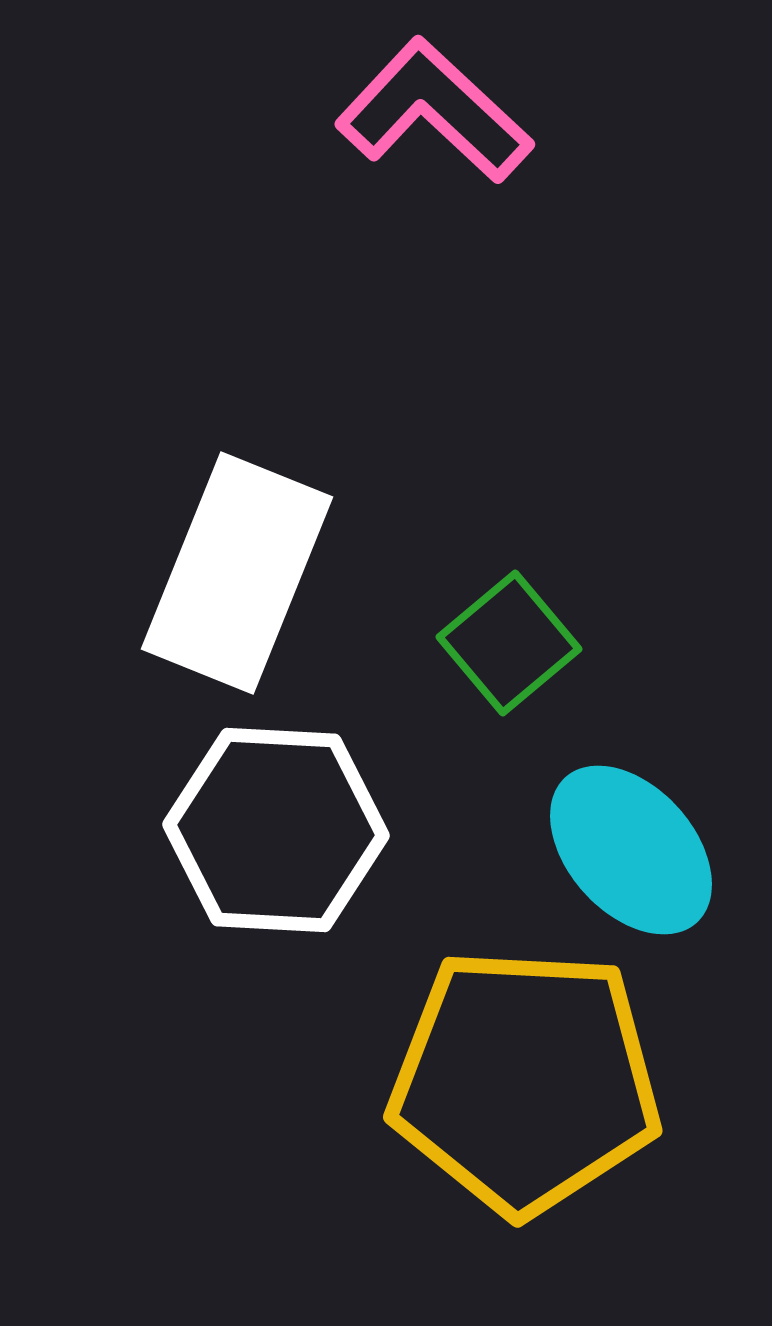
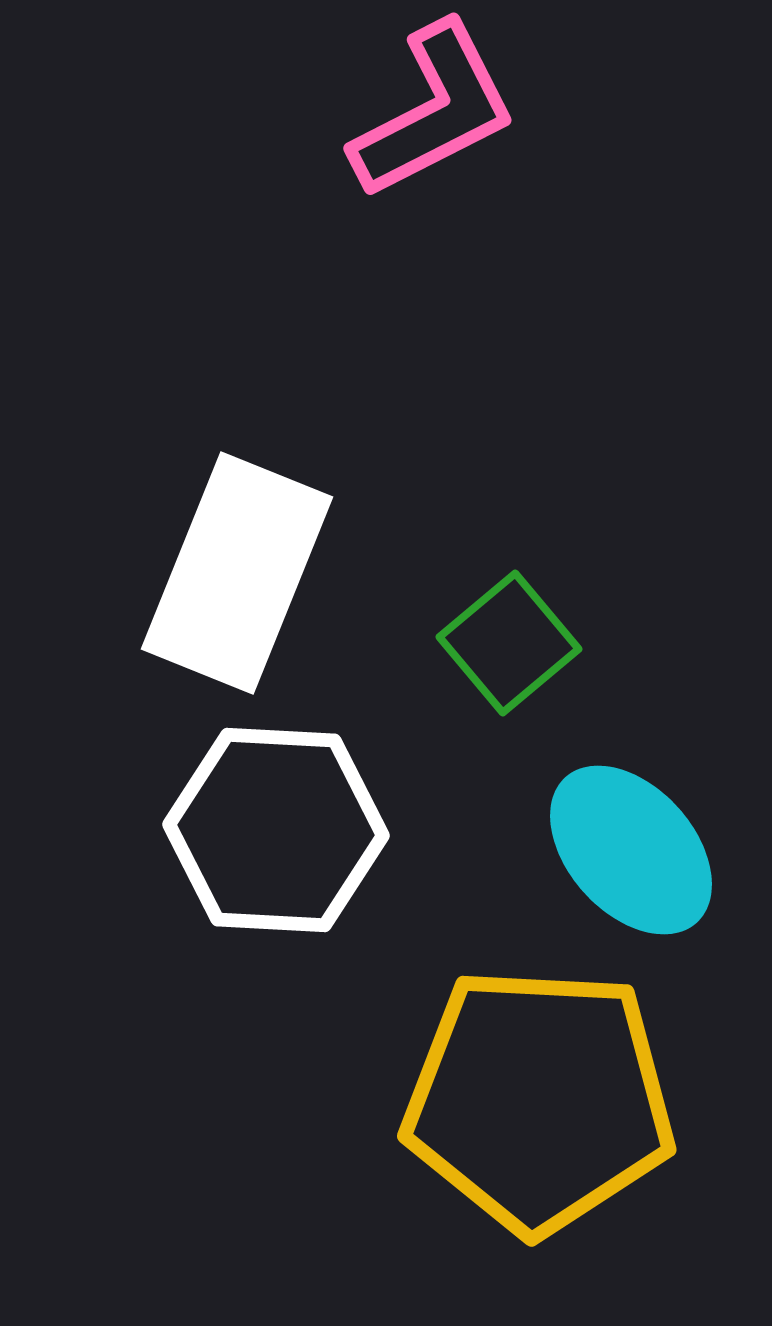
pink L-shape: rotated 110 degrees clockwise
yellow pentagon: moved 14 px right, 19 px down
